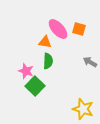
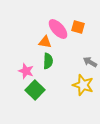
orange square: moved 1 px left, 2 px up
green square: moved 4 px down
yellow star: moved 24 px up
